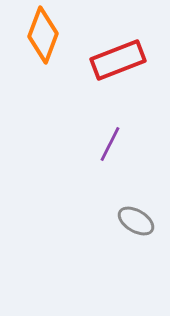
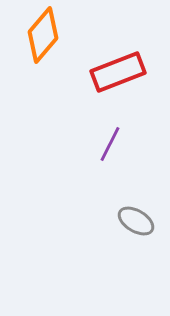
orange diamond: rotated 20 degrees clockwise
red rectangle: moved 12 px down
